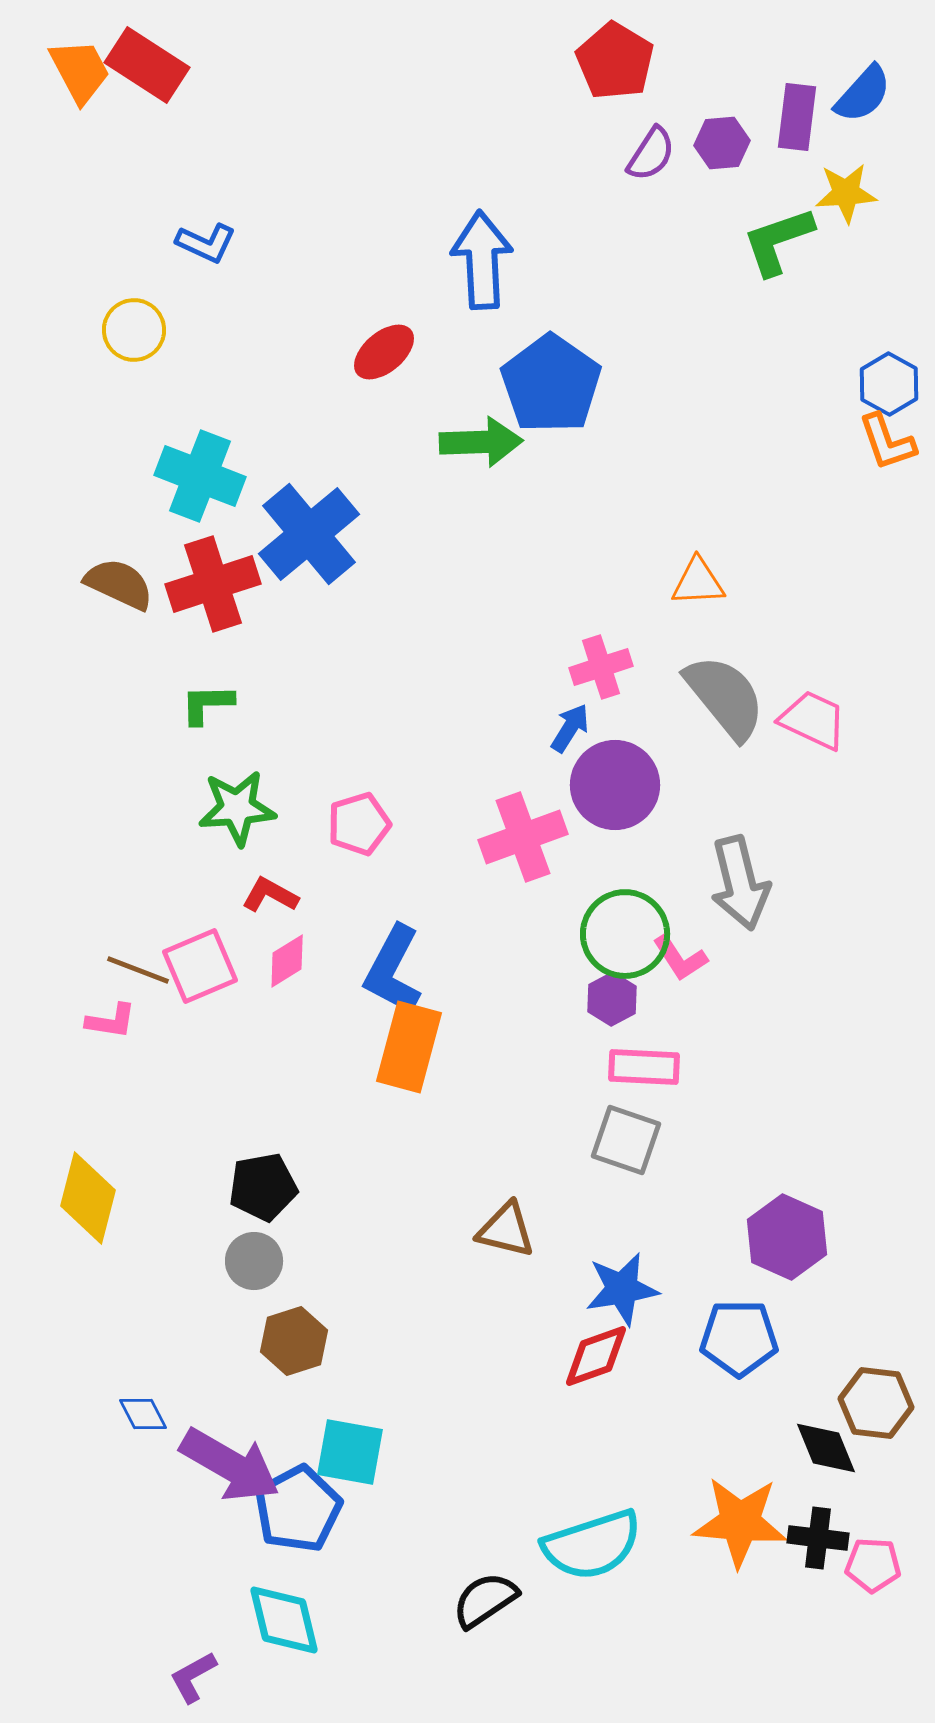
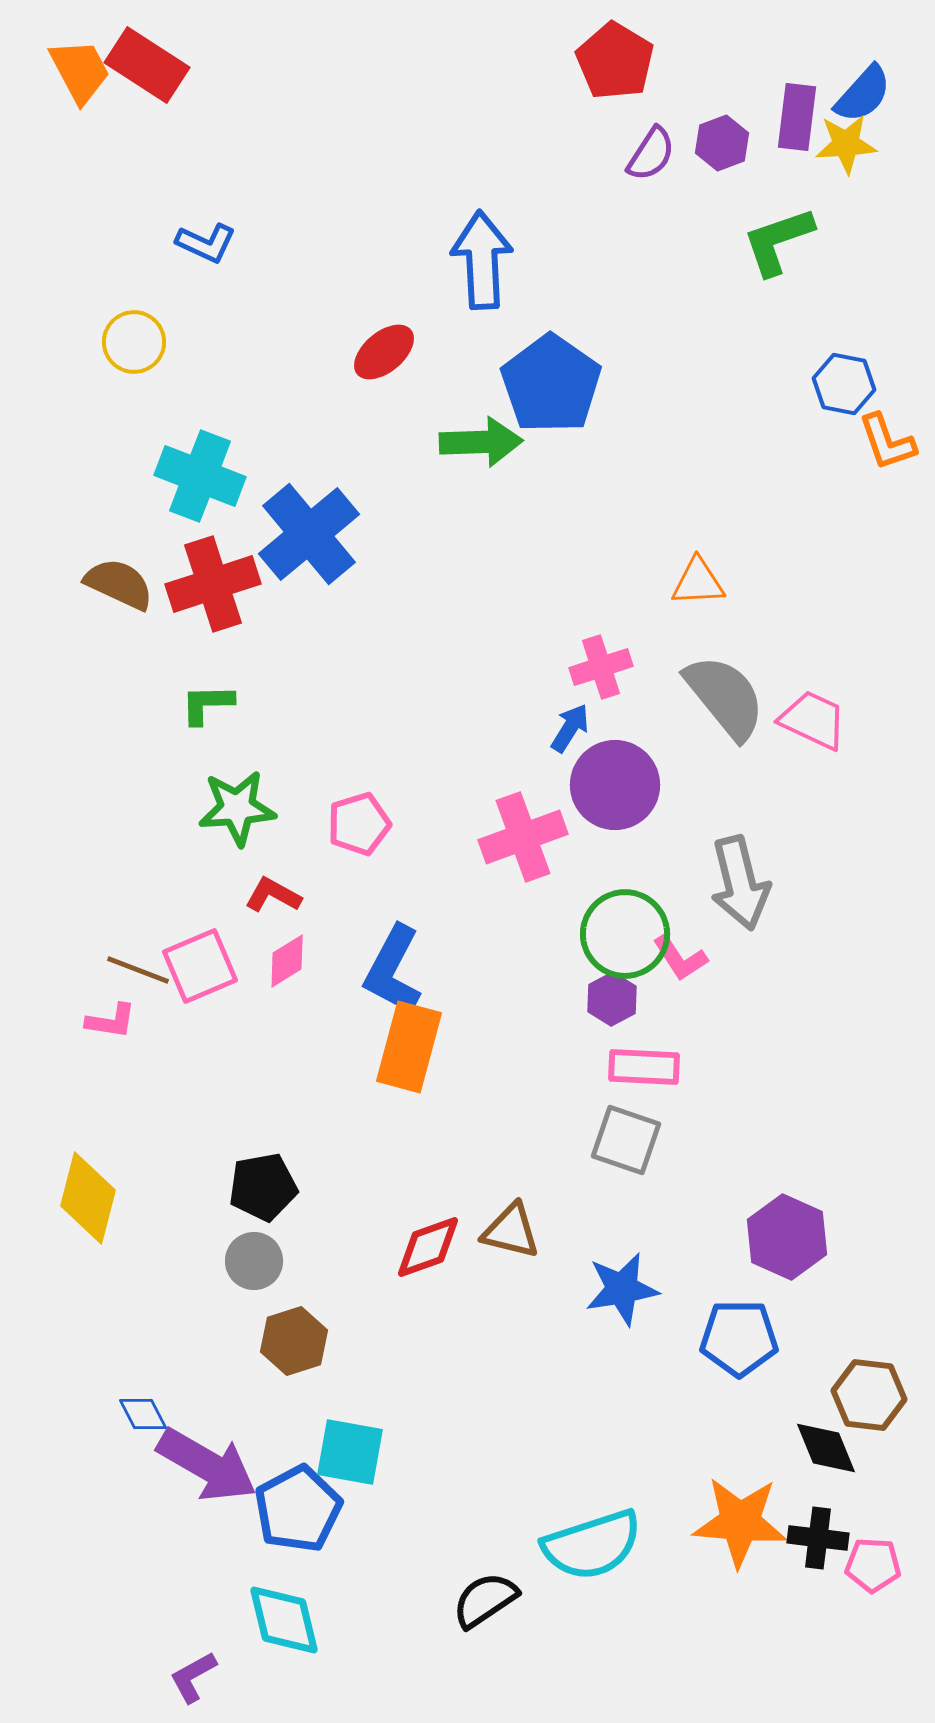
purple hexagon at (722, 143): rotated 16 degrees counterclockwise
yellow star at (846, 193): moved 49 px up
yellow circle at (134, 330): moved 12 px down
blue hexagon at (889, 384): moved 45 px left; rotated 18 degrees counterclockwise
red L-shape at (270, 895): moved 3 px right
brown triangle at (506, 1230): moved 5 px right, 1 px down
red diamond at (596, 1356): moved 168 px left, 109 px up
brown hexagon at (876, 1403): moved 7 px left, 8 px up
purple arrow at (230, 1465): moved 23 px left
